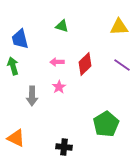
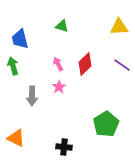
pink arrow: moved 1 px right, 2 px down; rotated 64 degrees clockwise
